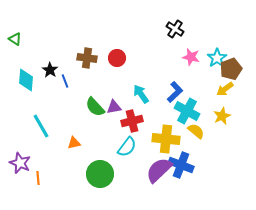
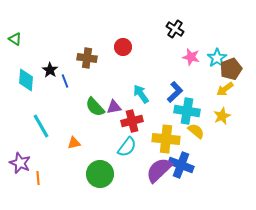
red circle: moved 6 px right, 11 px up
cyan cross: rotated 20 degrees counterclockwise
